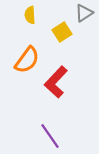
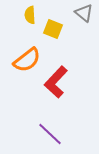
gray triangle: rotated 48 degrees counterclockwise
yellow square: moved 9 px left, 3 px up; rotated 36 degrees counterclockwise
orange semicircle: rotated 16 degrees clockwise
purple line: moved 2 px up; rotated 12 degrees counterclockwise
